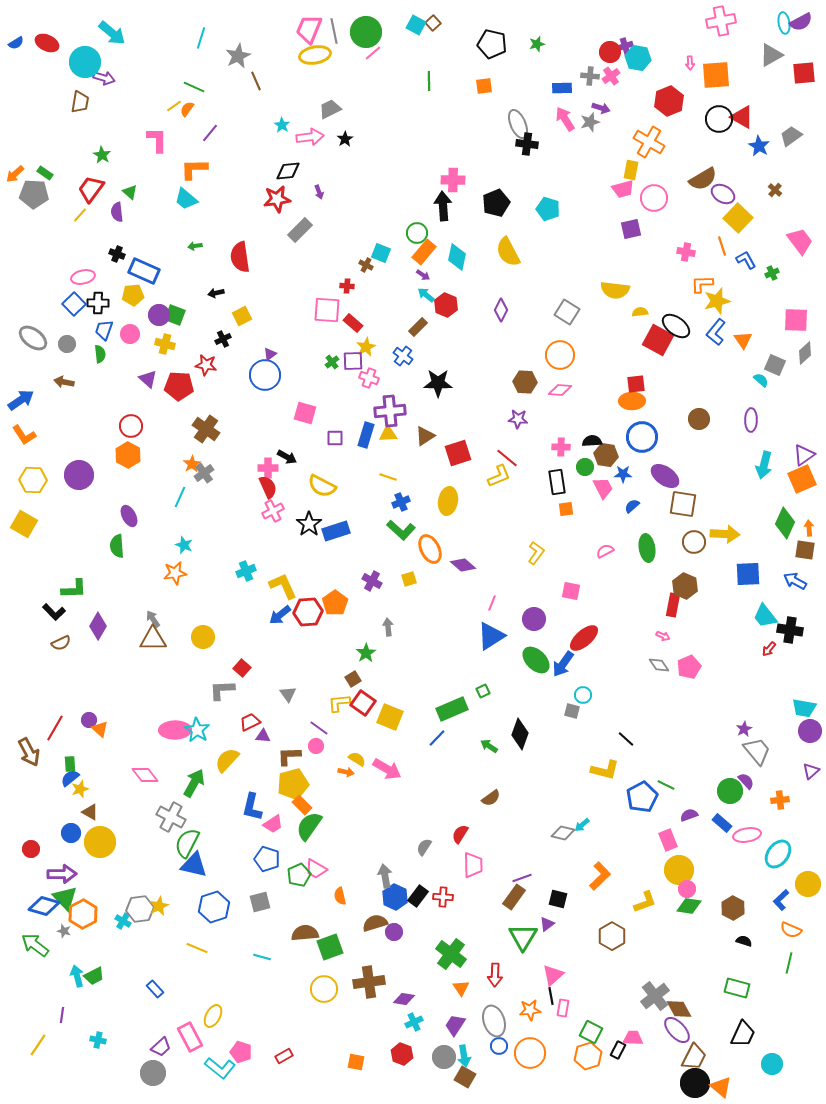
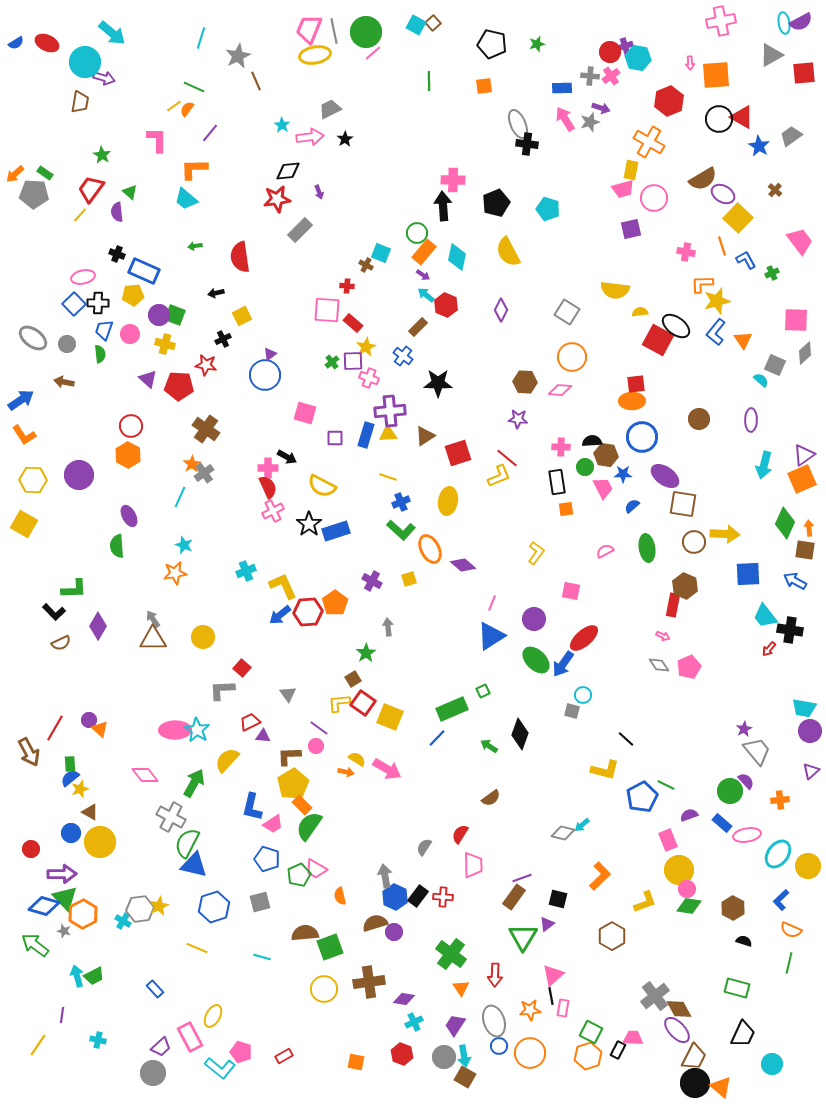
orange circle at (560, 355): moved 12 px right, 2 px down
yellow pentagon at (293, 784): rotated 16 degrees counterclockwise
yellow circle at (808, 884): moved 18 px up
